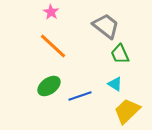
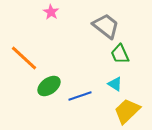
orange line: moved 29 px left, 12 px down
